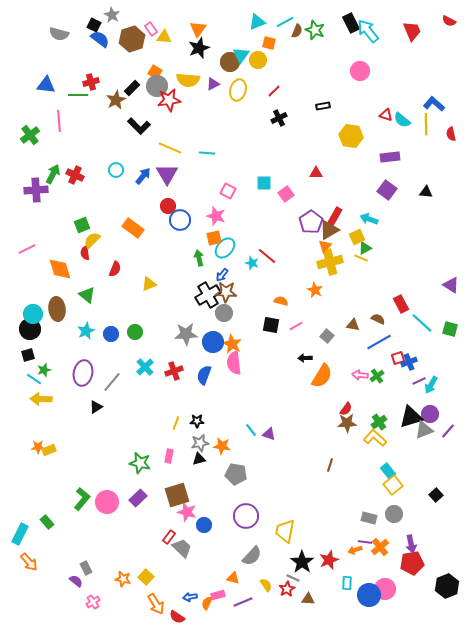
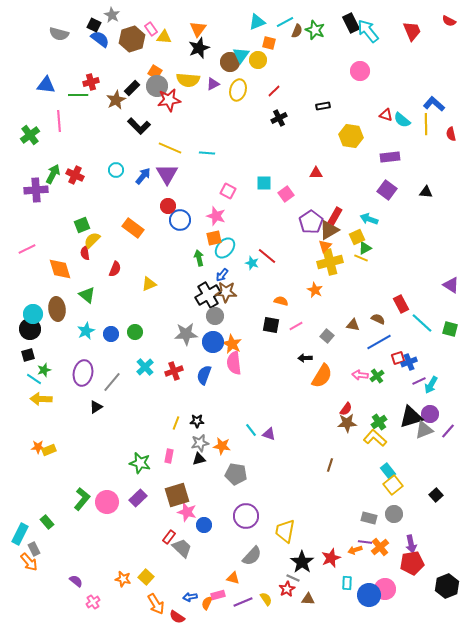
gray circle at (224, 313): moved 9 px left, 3 px down
red star at (329, 560): moved 2 px right, 2 px up
gray rectangle at (86, 568): moved 52 px left, 19 px up
yellow semicircle at (266, 585): moved 14 px down
